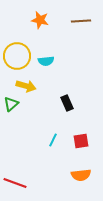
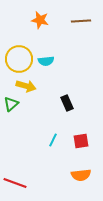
yellow circle: moved 2 px right, 3 px down
